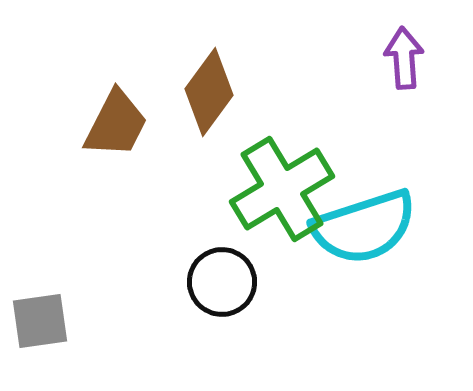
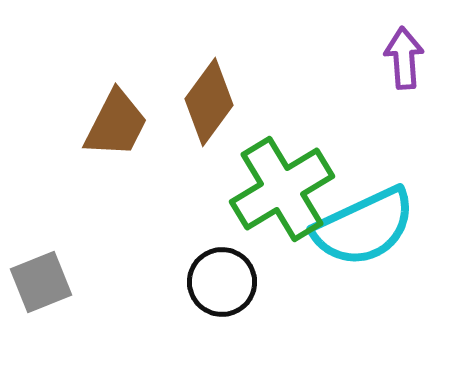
brown diamond: moved 10 px down
cyan semicircle: rotated 7 degrees counterclockwise
gray square: moved 1 px right, 39 px up; rotated 14 degrees counterclockwise
